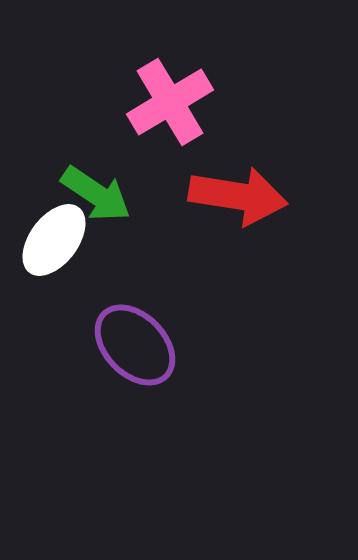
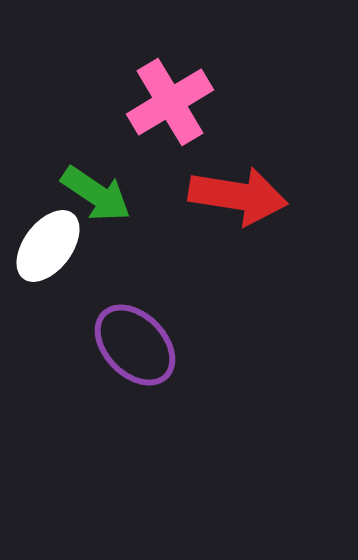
white ellipse: moved 6 px left, 6 px down
